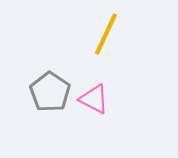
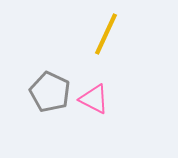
gray pentagon: rotated 9 degrees counterclockwise
